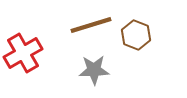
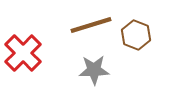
red cross: rotated 15 degrees counterclockwise
